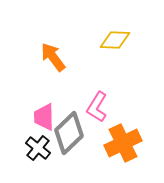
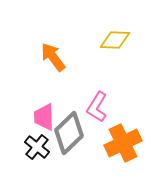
black cross: moved 1 px left, 1 px up
